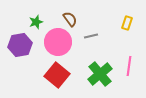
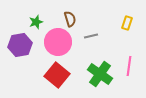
brown semicircle: rotated 21 degrees clockwise
green cross: rotated 15 degrees counterclockwise
